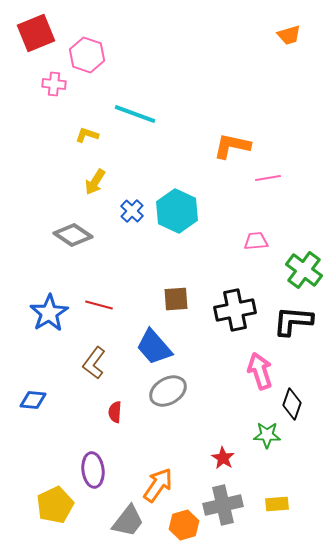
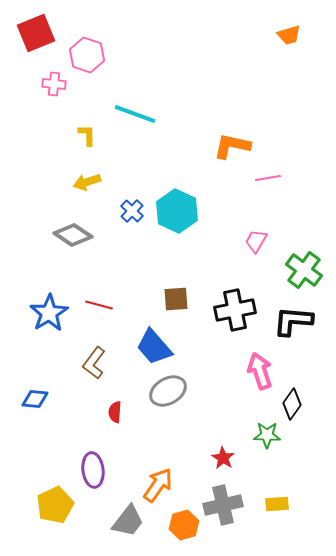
yellow L-shape: rotated 70 degrees clockwise
yellow arrow: moved 8 px left; rotated 40 degrees clockwise
pink trapezoid: rotated 55 degrees counterclockwise
blue diamond: moved 2 px right, 1 px up
black diamond: rotated 16 degrees clockwise
